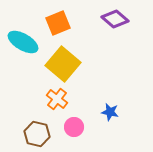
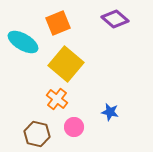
yellow square: moved 3 px right
